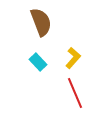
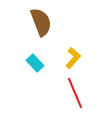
cyan rectangle: moved 3 px left, 1 px down
